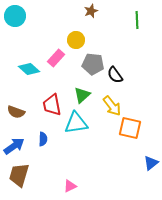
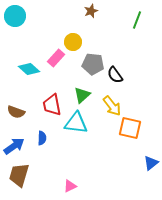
green line: rotated 24 degrees clockwise
yellow circle: moved 3 px left, 2 px down
cyan triangle: rotated 15 degrees clockwise
blue semicircle: moved 1 px left, 1 px up
